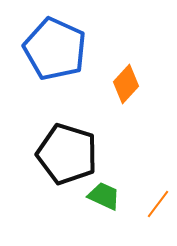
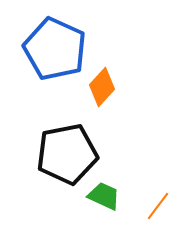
orange diamond: moved 24 px left, 3 px down
black pentagon: rotated 28 degrees counterclockwise
orange line: moved 2 px down
